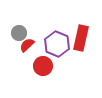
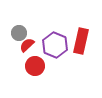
red rectangle: moved 3 px down
purple hexagon: moved 2 px left, 1 px down
red circle: moved 8 px left
